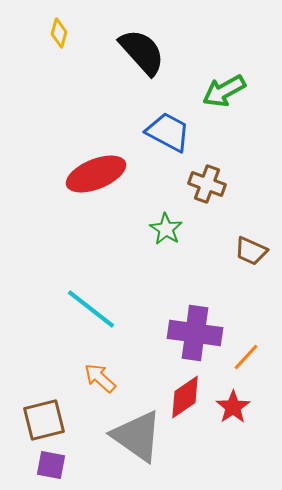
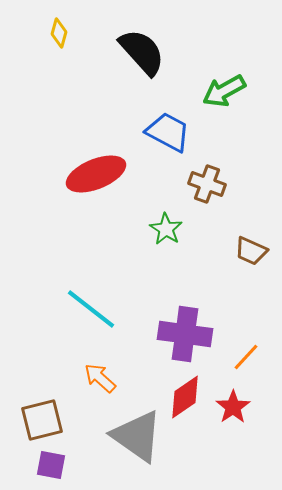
purple cross: moved 10 px left, 1 px down
brown square: moved 2 px left
